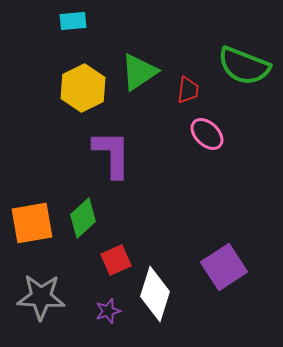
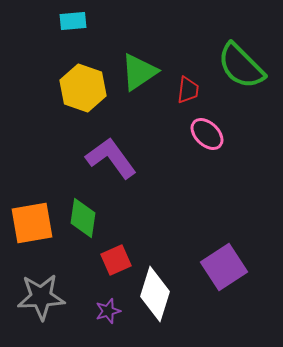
green semicircle: moved 3 px left; rotated 24 degrees clockwise
yellow hexagon: rotated 15 degrees counterclockwise
purple L-shape: moved 1 px left, 4 px down; rotated 36 degrees counterclockwise
green diamond: rotated 39 degrees counterclockwise
gray star: rotated 6 degrees counterclockwise
